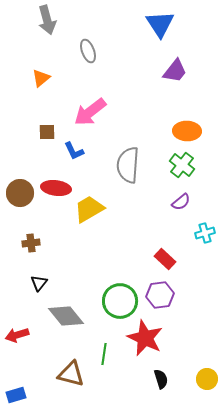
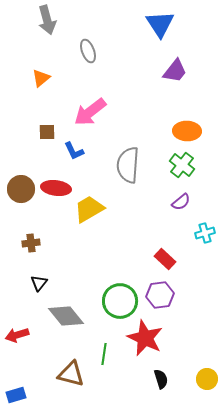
brown circle: moved 1 px right, 4 px up
